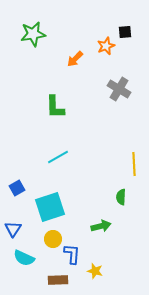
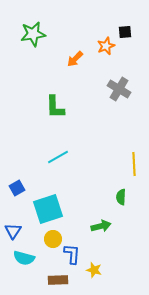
cyan square: moved 2 px left, 2 px down
blue triangle: moved 2 px down
cyan semicircle: rotated 10 degrees counterclockwise
yellow star: moved 1 px left, 1 px up
